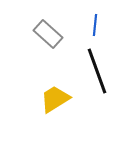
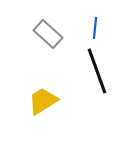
blue line: moved 3 px down
yellow trapezoid: moved 12 px left, 2 px down
